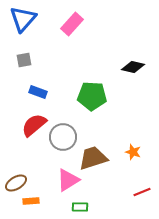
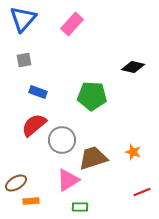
gray circle: moved 1 px left, 3 px down
